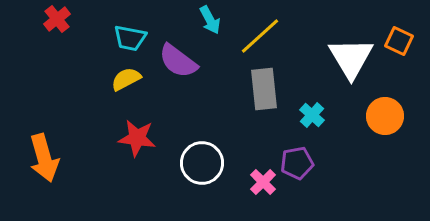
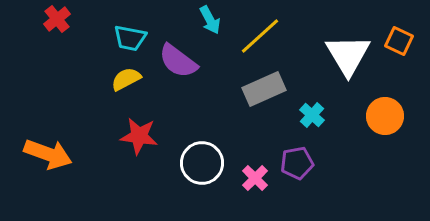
white triangle: moved 3 px left, 3 px up
gray rectangle: rotated 72 degrees clockwise
red star: moved 2 px right, 2 px up
orange arrow: moved 4 px right, 4 px up; rotated 54 degrees counterclockwise
pink cross: moved 8 px left, 4 px up
